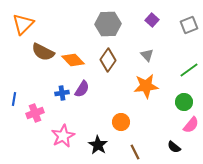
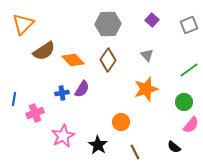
brown semicircle: moved 1 px right, 1 px up; rotated 60 degrees counterclockwise
orange star: moved 3 px down; rotated 10 degrees counterclockwise
